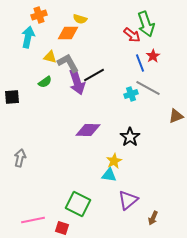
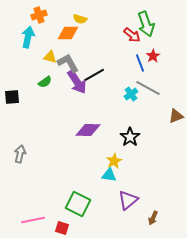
purple arrow: rotated 15 degrees counterclockwise
cyan cross: rotated 16 degrees counterclockwise
gray arrow: moved 4 px up
